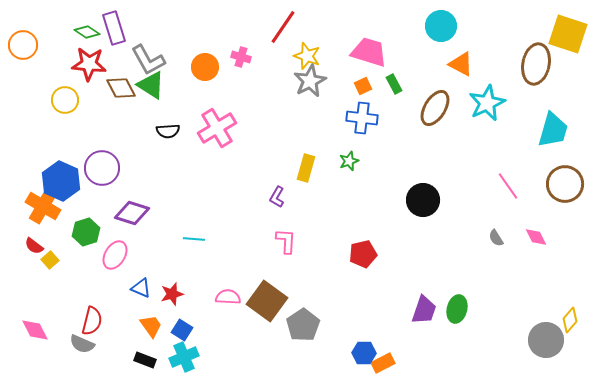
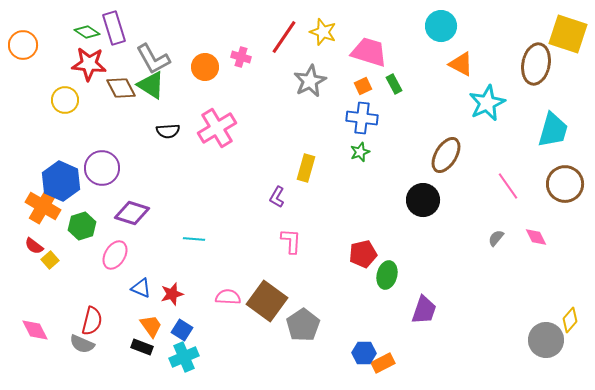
red line at (283, 27): moved 1 px right, 10 px down
yellow star at (307, 56): moved 16 px right, 24 px up
gray L-shape at (148, 60): moved 5 px right, 1 px up
brown ellipse at (435, 108): moved 11 px right, 47 px down
green star at (349, 161): moved 11 px right, 9 px up
green hexagon at (86, 232): moved 4 px left, 6 px up
gray semicircle at (496, 238): rotated 72 degrees clockwise
pink L-shape at (286, 241): moved 5 px right
green ellipse at (457, 309): moved 70 px left, 34 px up
black rectangle at (145, 360): moved 3 px left, 13 px up
